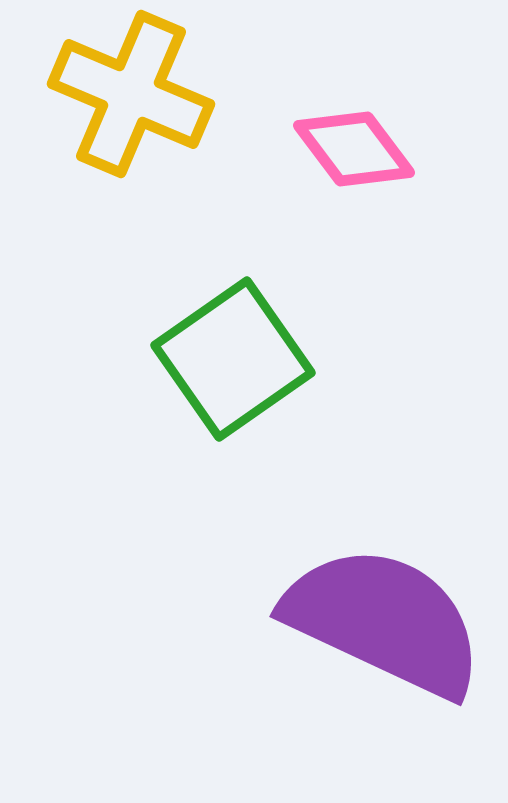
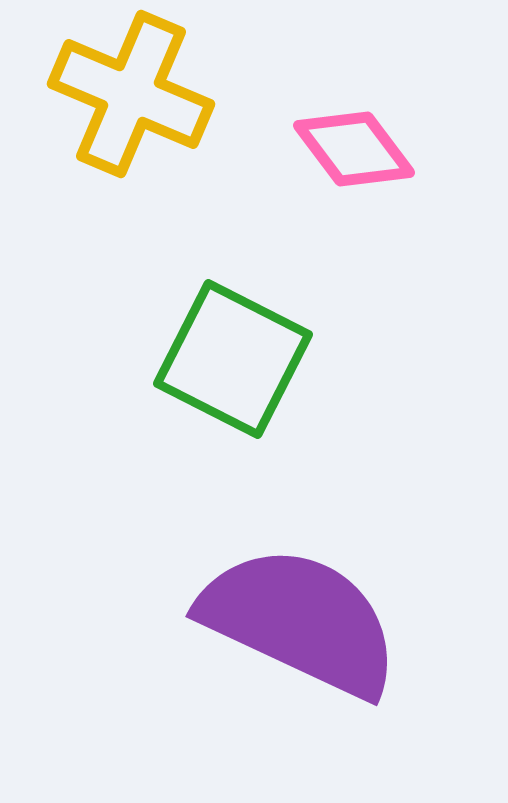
green square: rotated 28 degrees counterclockwise
purple semicircle: moved 84 px left
